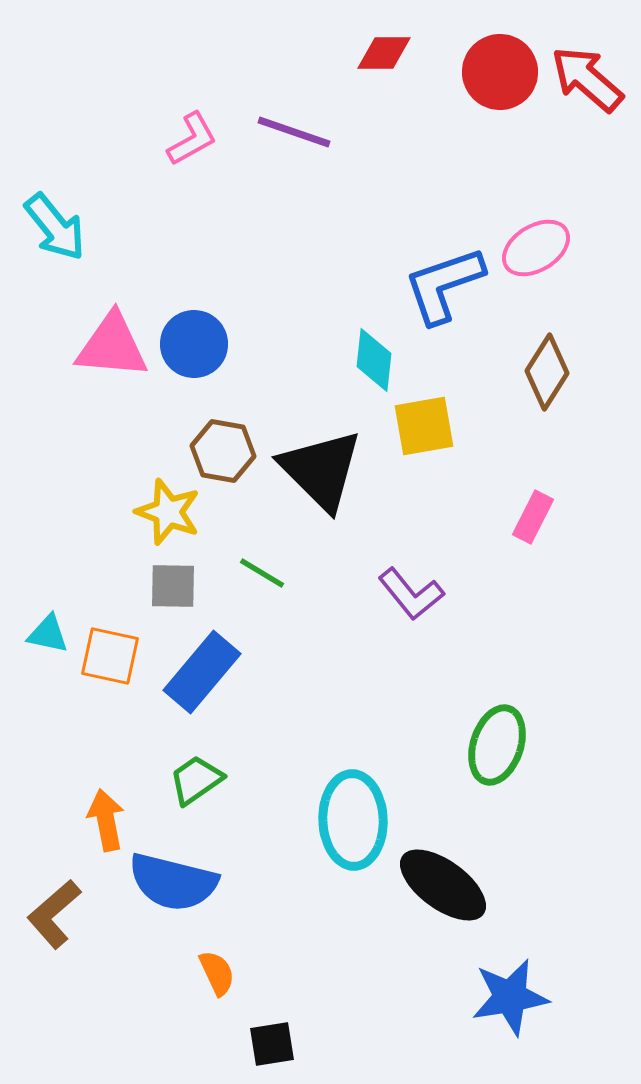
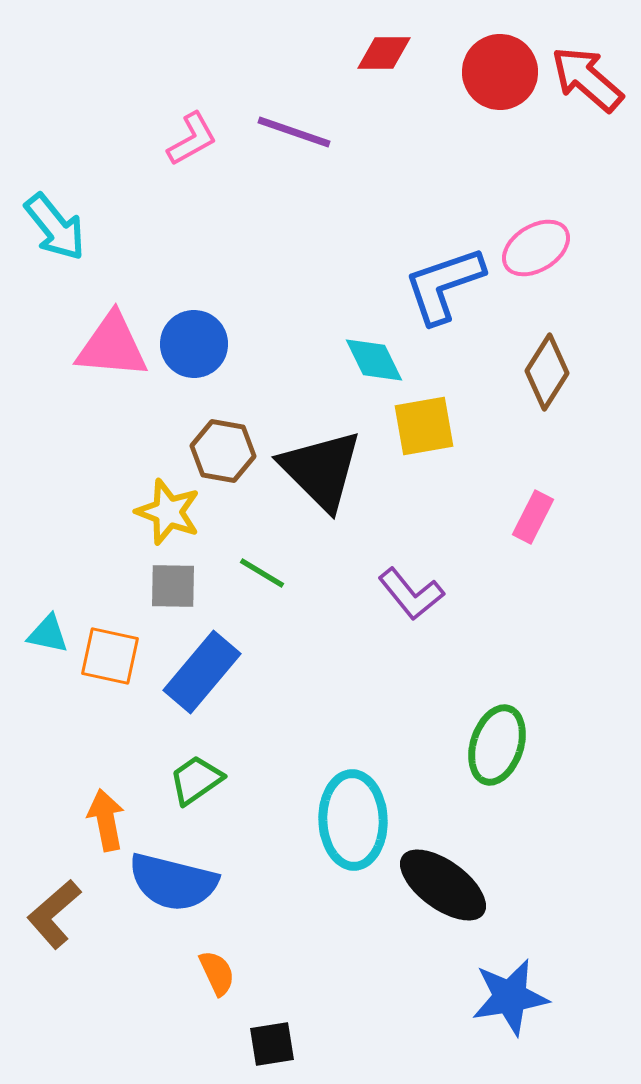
cyan diamond: rotated 32 degrees counterclockwise
